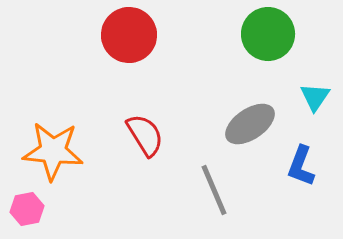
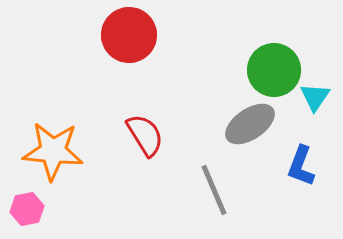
green circle: moved 6 px right, 36 px down
